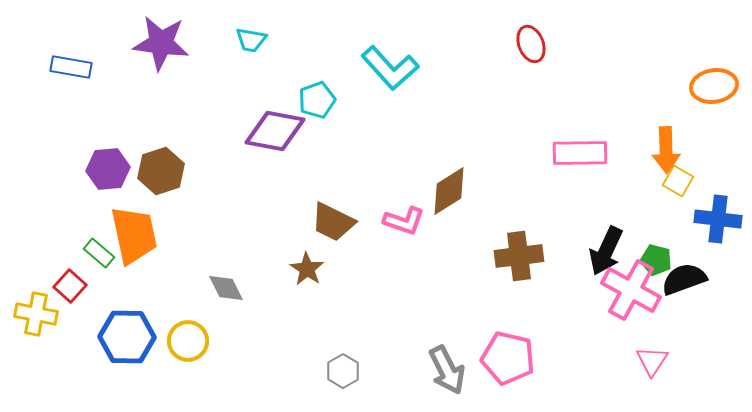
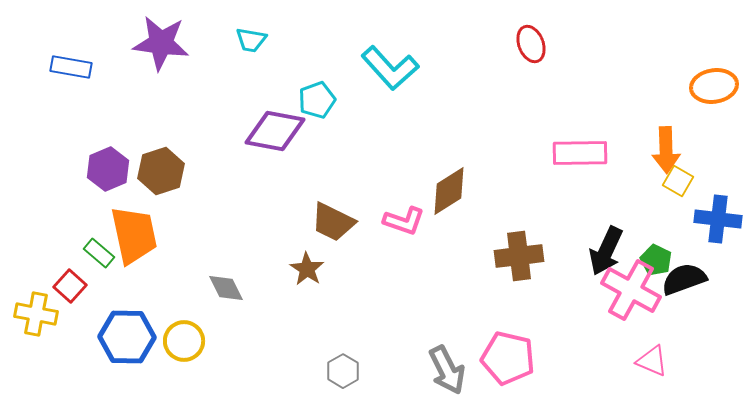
purple hexagon: rotated 18 degrees counterclockwise
green pentagon: rotated 12 degrees clockwise
yellow circle: moved 4 px left
pink triangle: rotated 40 degrees counterclockwise
